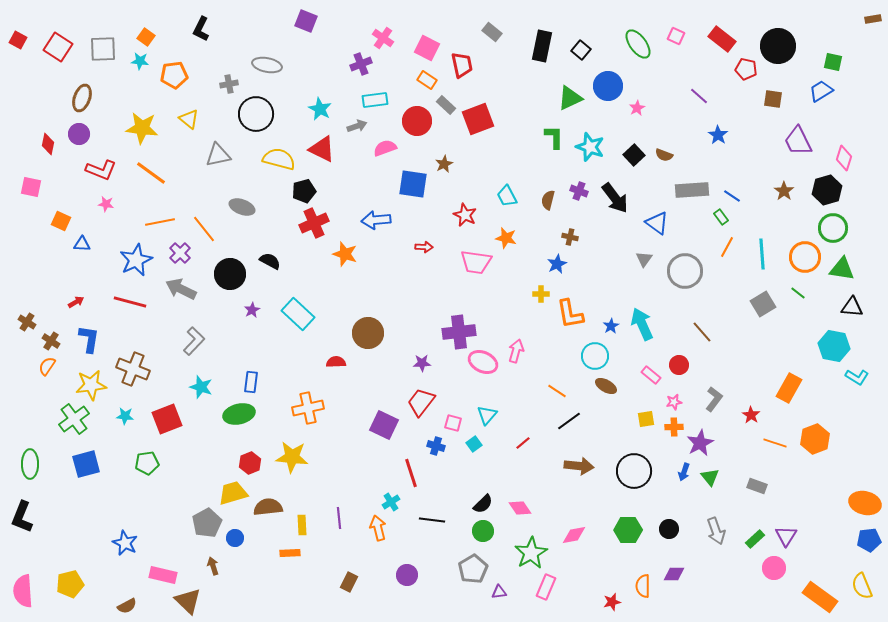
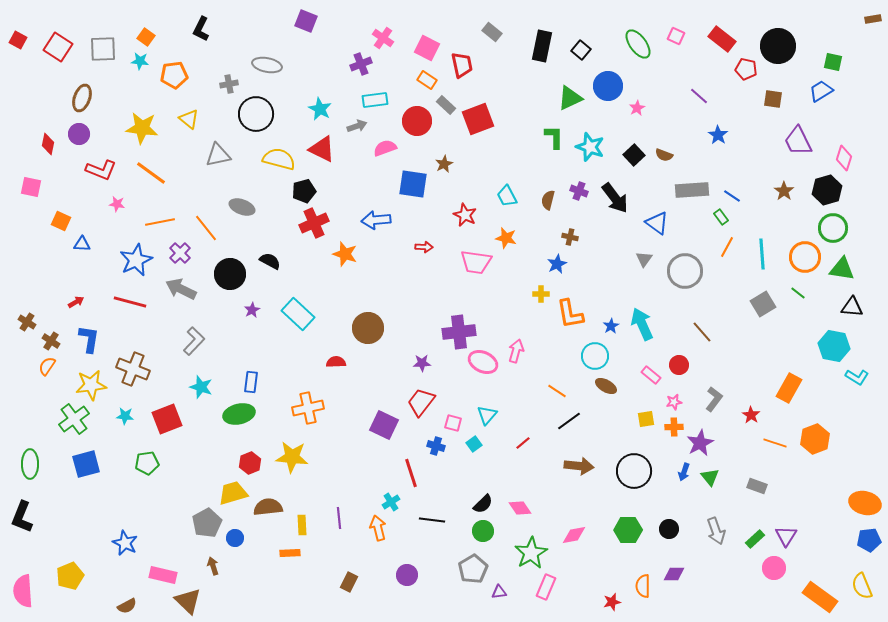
pink star at (106, 204): moved 11 px right
orange line at (204, 229): moved 2 px right, 1 px up
brown circle at (368, 333): moved 5 px up
yellow pentagon at (70, 584): moved 8 px up; rotated 8 degrees counterclockwise
